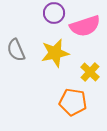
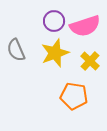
purple circle: moved 8 px down
yellow star: rotated 8 degrees counterclockwise
yellow cross: moved 11 px up
orange pentagon: moved 1 px right, 6 px up
